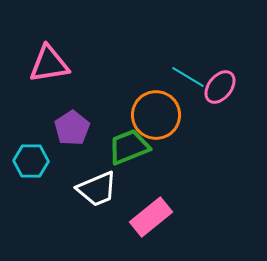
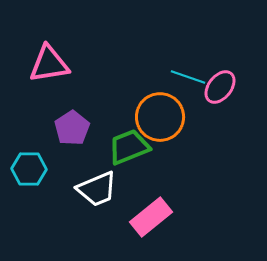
cyan line: rotated 12 degrees counterclockwise
orange circle: moved 4 px right, 2 px down
cyan hexagon: moved 2 px left, 8 px down
